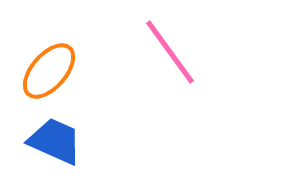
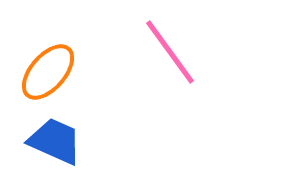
orange ellipse: moved 1 px left, 1 px down
